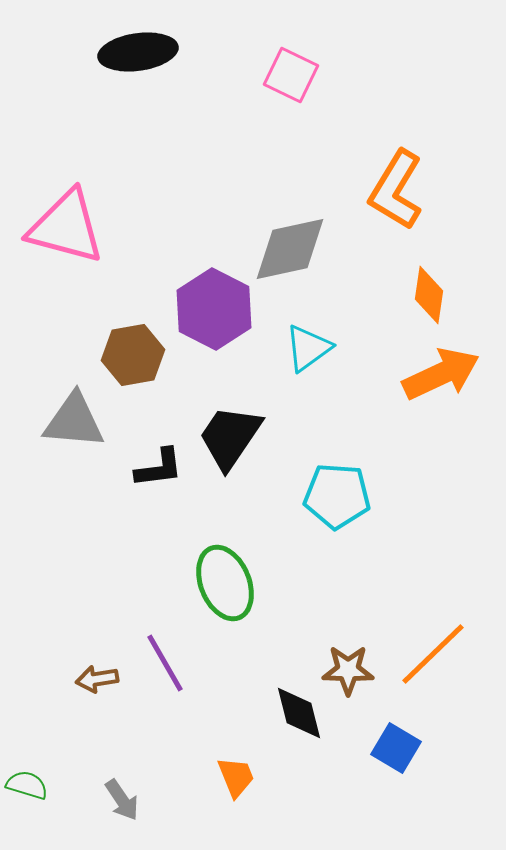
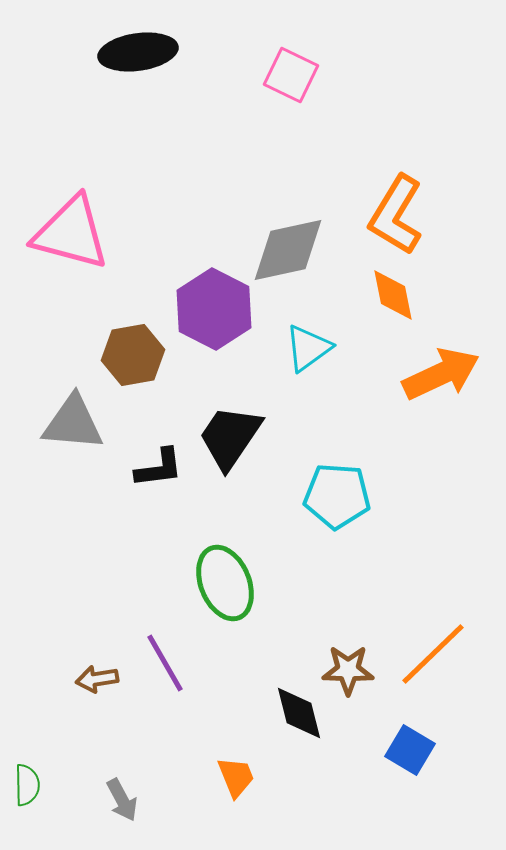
orange L-shape: moved 25 px down
pink triangle: moved 5 px right, 6 px down
gray diamond: moved 2 px left, 1 px down
orange diamond: moved 36 px left; rotated 20 degrees counterclockwise
gray triangle: moved 1 px left, 2 px down
blue square: moved 14 px right, 2 px down
green semicircle: rotated 72 degrees clockwise
gray arrow: rotated 6 degrees clockwise
